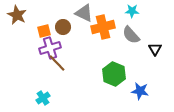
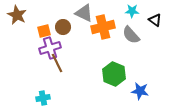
black triangle: moved 29 px up; rotated 24 degrees counterclockwise
brown line: rotated 18 degrees clockwise
cyan cross: rotated 24 degrees clockwise
